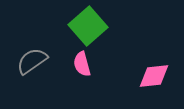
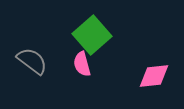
green square: moved 4 px right, 9 px down
gray semicircle: rotated 72 degrees clockwise
